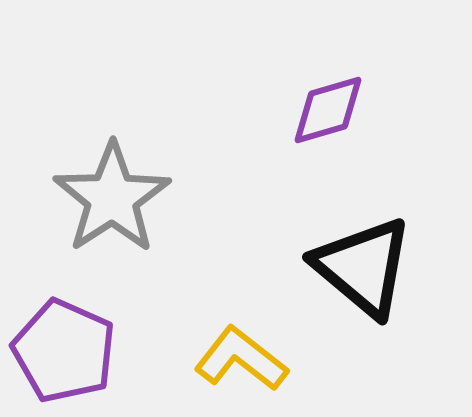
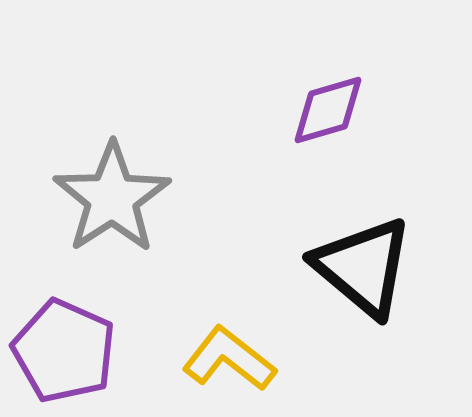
yellow L-shape: moved 12 px left
